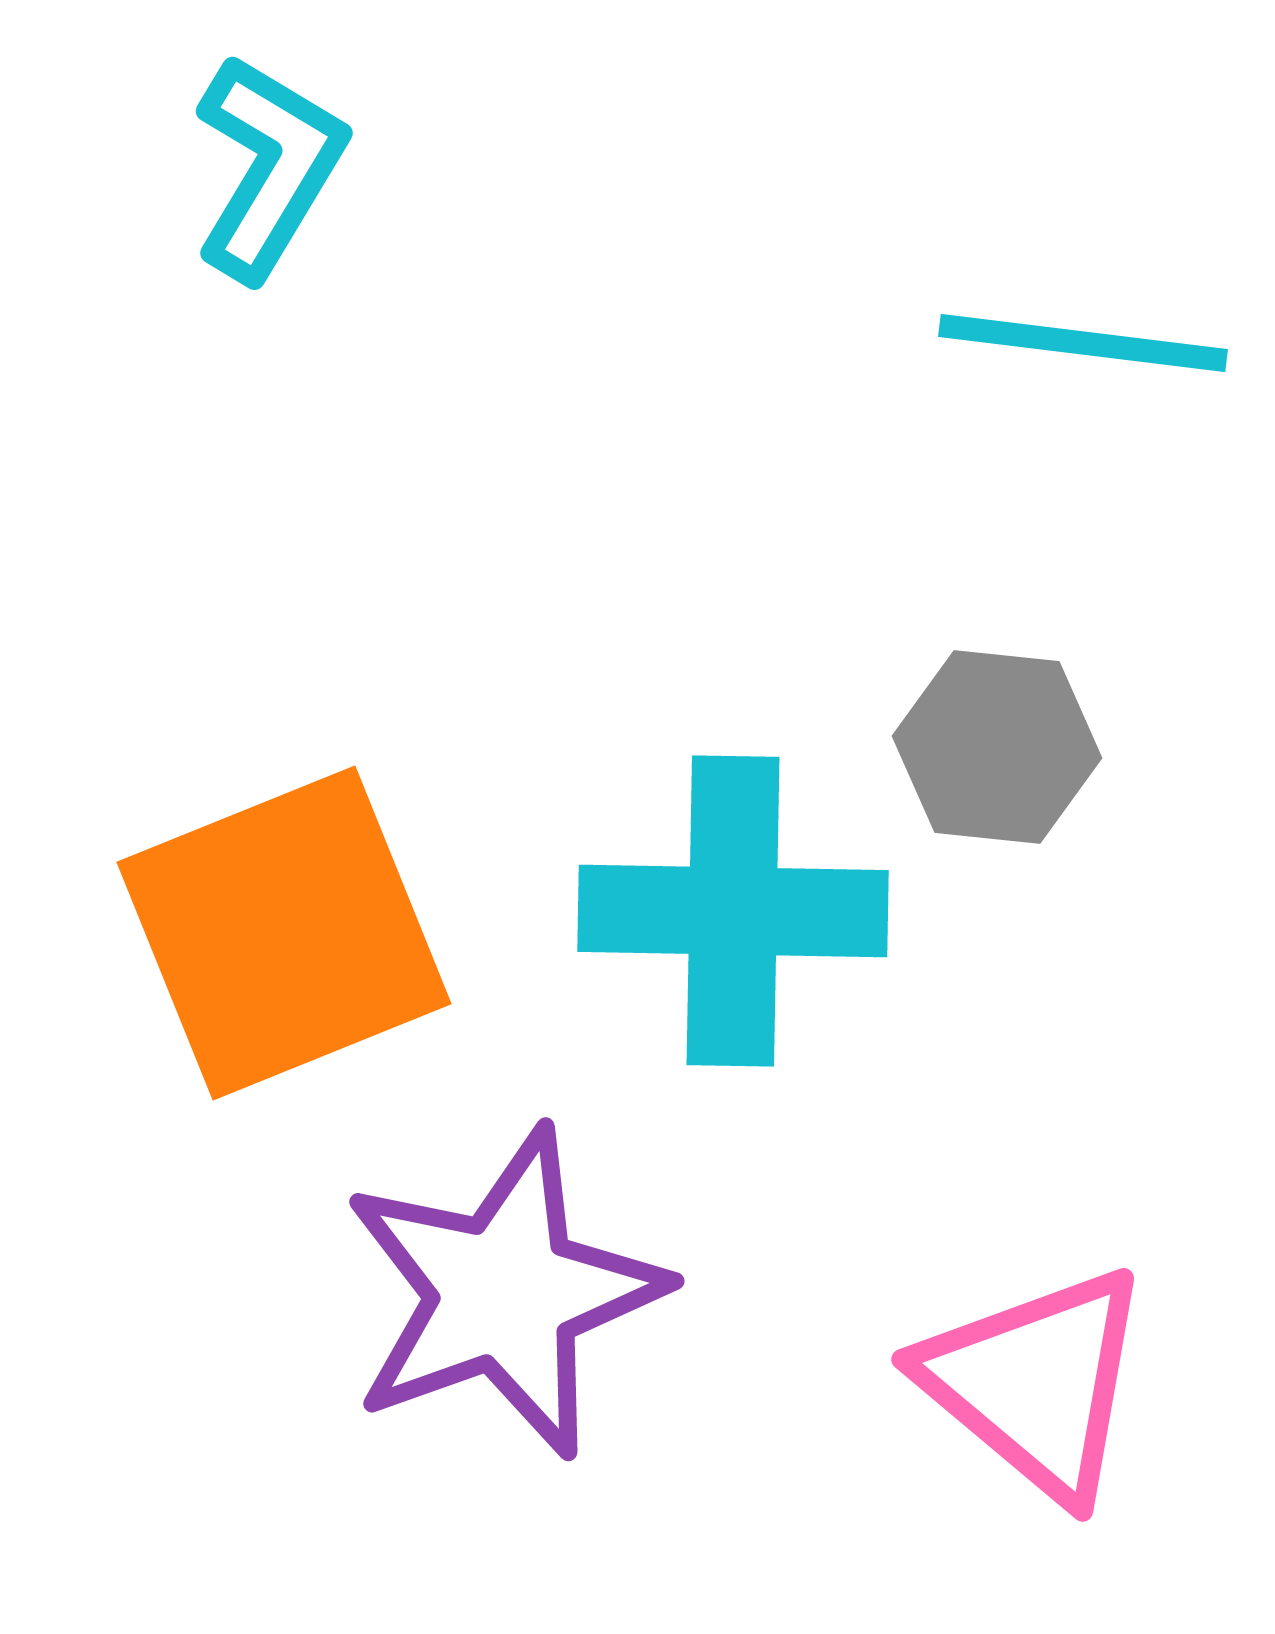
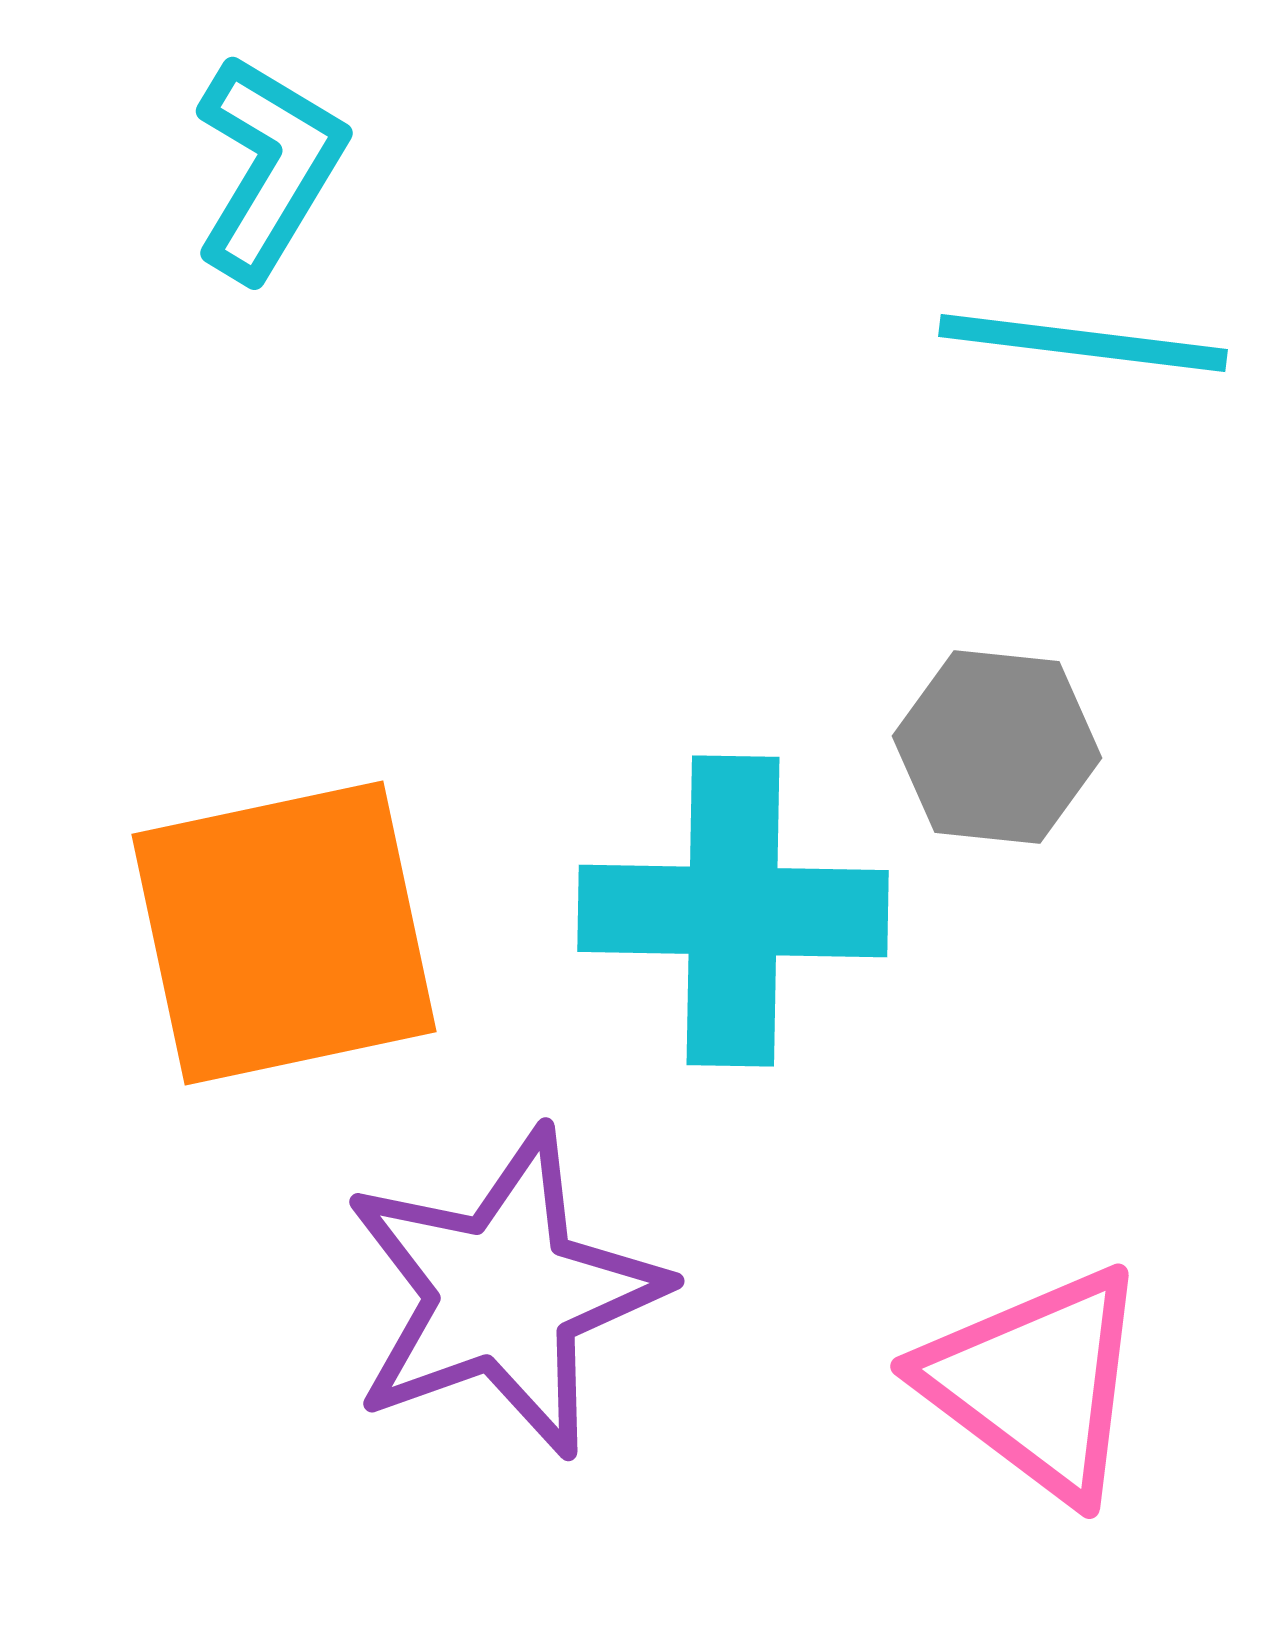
orange square: rotated 10 degrees clockwise
pink triangle: rotated 3 degrees counterclockwise
